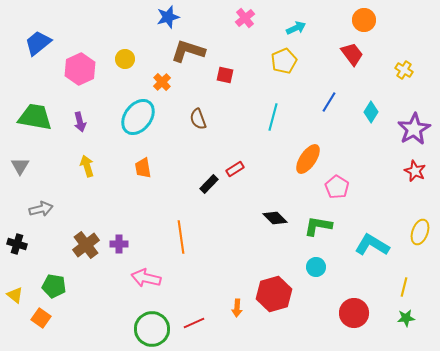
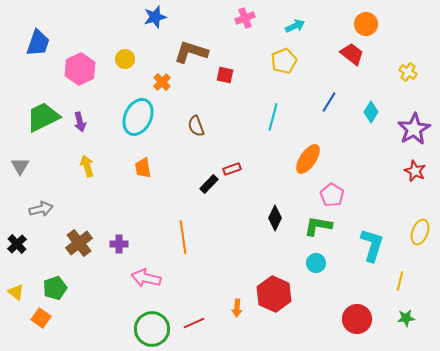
blue star at (168, 17): moved 13 px left
pink cross at (245, 18): rotated 18 degrees clockwise
orange circle at (364, 20): moved 2 px right, 4 px down
cyan arrow at (296, 28): moved 1 px left, 2 px up
blue trapezoid at (38, 43): rotated 148 degrees clockwise
brown L-shape at (188, 51): moved 3 px right, 1 px down
red trapezoid at (352, 54): rotated 15 degrees counterclockwise
yellow cross at (404, 70): moved 4 px right, 2 px down
green trapezoid at (35, 117): moved 8 px right; rotated 36 degrees counterclockwise
cyan ellipse at (138, 117): rotated 12 degrees counterclockwise
brown semicircle at (198, 119): moved 2 px left, 7 px down
red rectangle at (235, 169): moved 3 px left; rotated 12 degrees clockwise
pink pentagon at (337, 187): moved 5 px left, 8 px down
black diamond at (275, 218): rotated 70 degrees clockwise
orange line at (181, 237): moved 2 px right
black cross at (17, 244): rotated 30 degrees clockwise
brown cross at (86, 245): moved 7 px left, 2 px up
cyan L-shape at (372, 245): rotated 76 degrees clockwise
cyan circle at (316, 267): moved 4 px up
green pentagon at (54, 286): moved 1 px right, 2 px down; rotated 30 degrees counterclockwise
yellow line at (404, 287): moved 4 px left, 6 px up
red hexagon at (274, 294): rotated 20 degrees counterclockwise
yellow triangle at (15, 295): moved 1 px right, 3 px up
red circle at (354, 313): moved 3 px right, 6 px down
